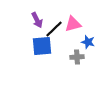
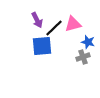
black line: moved 1 px up
gray cross: moved 6 px right; rotated 16 degrees counterclockwise
